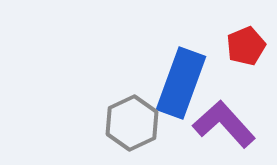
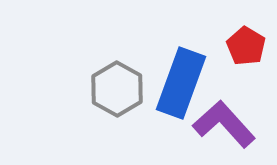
red pentagon: rotated 18 degrees counterclockwise
gray hexagon: moved 15 px left, 34 px up; rotated 6 degrees counterclockwise
